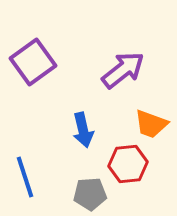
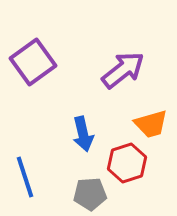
orange trapezoid: rotated 36 degrees counterclockwise
blue arrow: moved 4 px down
red hexagon: moved 1 px left, 1 px up; rotated 12 degrees counterclockwise
